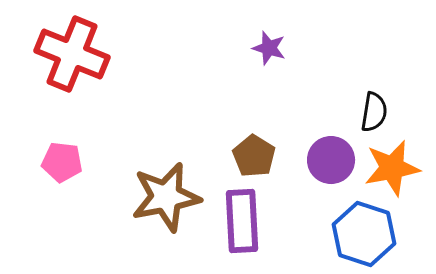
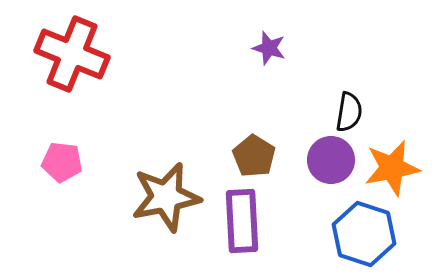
black semicircle: moved 25 px left
